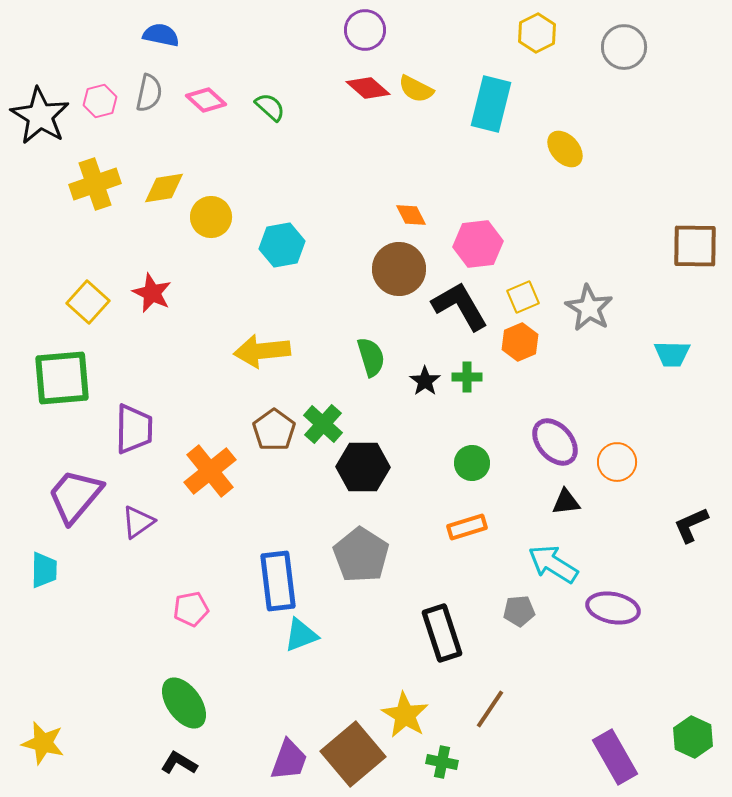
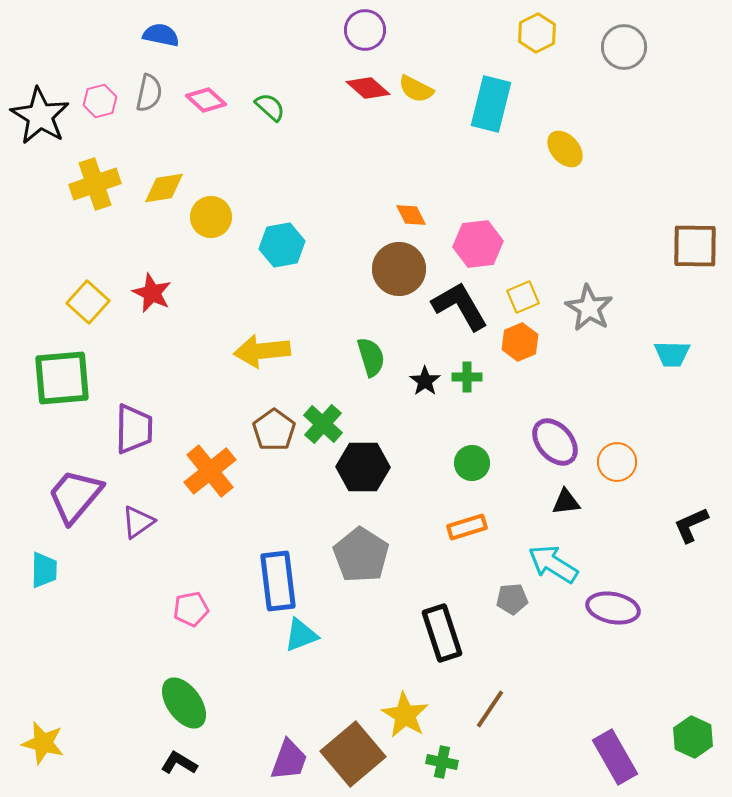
gray pentagon at (519, 611): moved 7 px left, 12 px up
